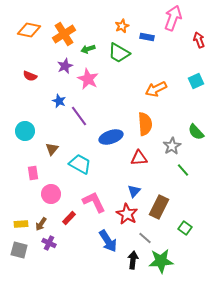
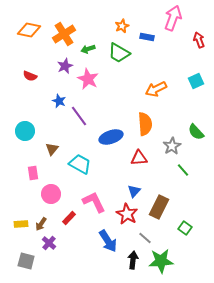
purple cross: rotated 16 degrees clockwise
gray square: moved 7 px right, 11 px down
